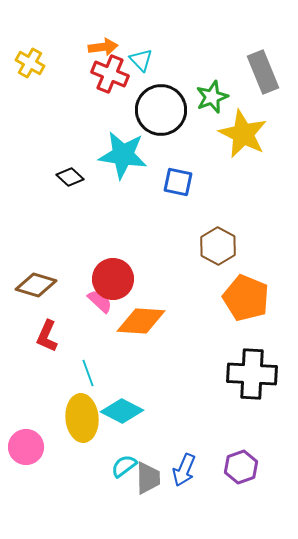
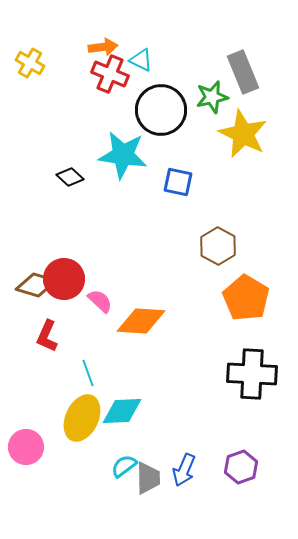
cyan triangle: rotated 20 degrees counterclockwise
gray rectangle: moved 20 px left
green star: rotated 8 degrees clockwise
red circle: moved 49 px left
orange pentagon: rotated 9 degrees clockwise
cyan diamond: rotated 30 degrees counterclockwise
yellow ellipse: rotated 30 degrees clockwise
